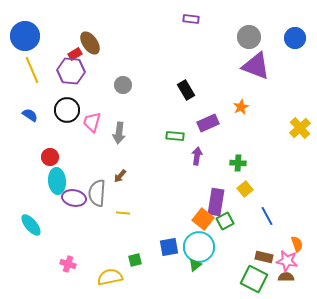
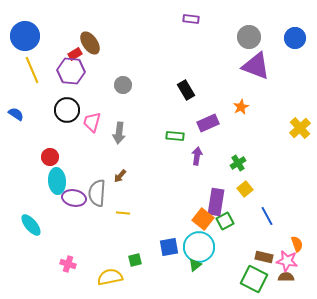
blue semicircle at (30, 115): moved 14 px left, 1 px up
green cross at (238, 163): rotated 35 degrees counterclockwise
